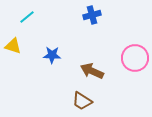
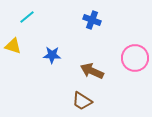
blue cross: moved 5 px down; rotated 36 degrees clockwise
